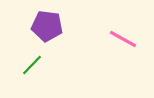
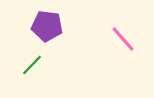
pink line: rotated 20 degrees clockwise
